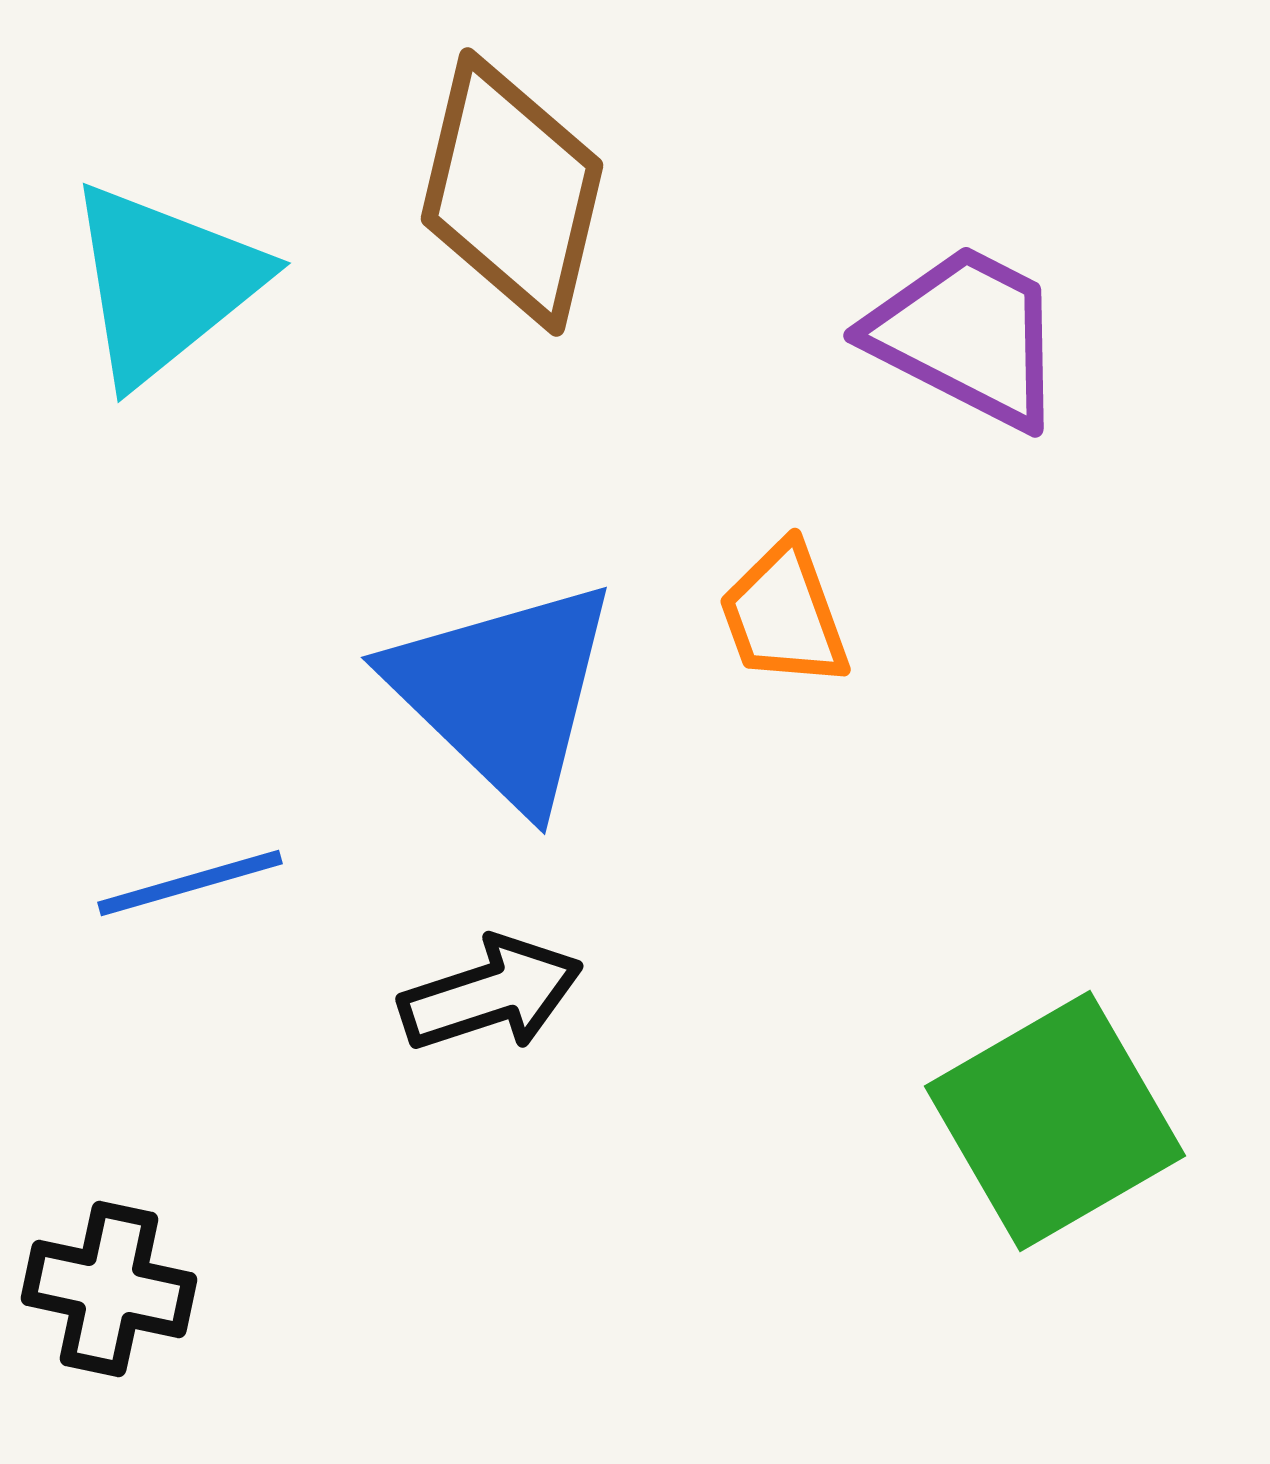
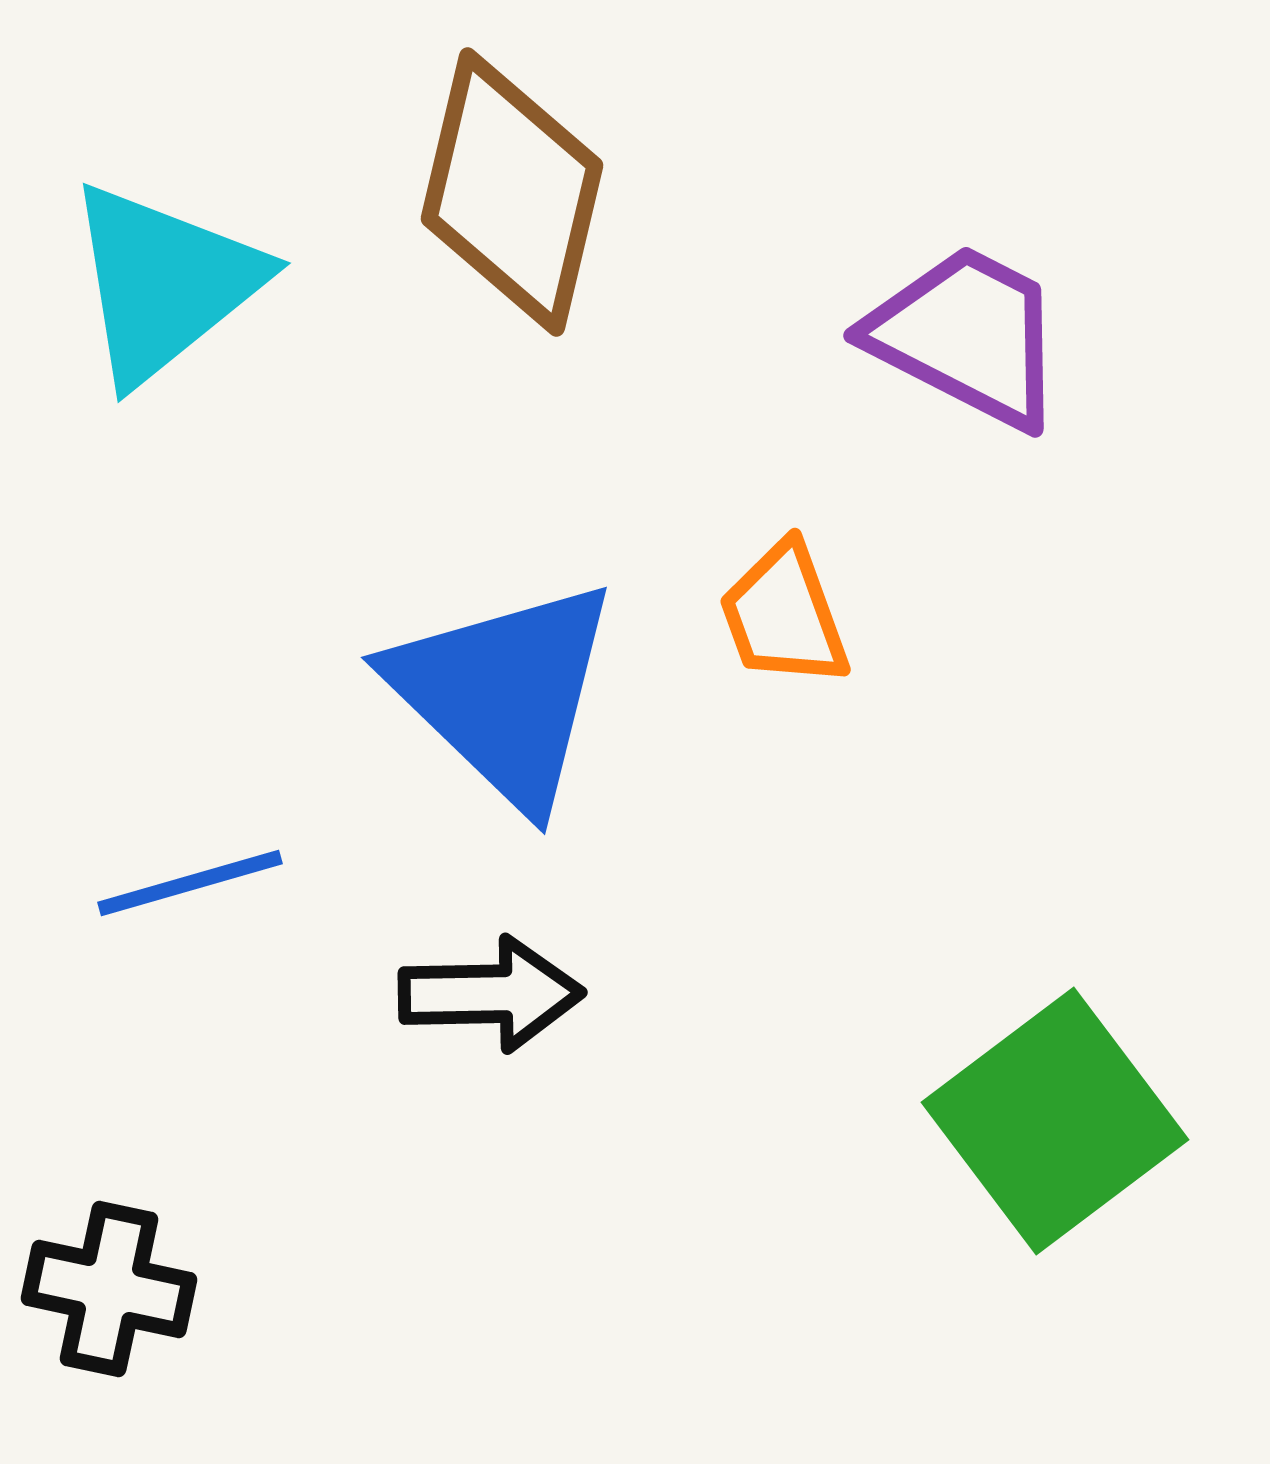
black arrow: rotated 17 degrees clockwise
green square: rotated 7 degrees counterclockwise
